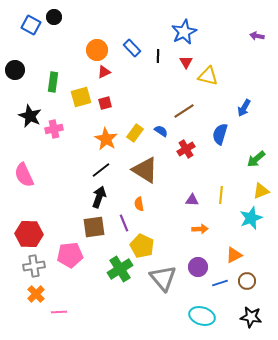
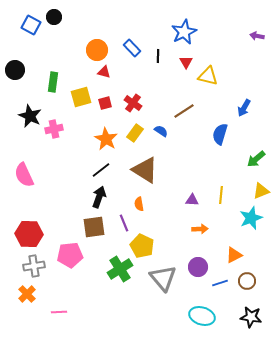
red triangle at (104, 72): rotated 40 degrees clockwise
red cross at (186, 149): moved 53 px left, 46 px up; rotated 24 degrees counterclockwise
orange cross at (36, 294): moved 9 px left
